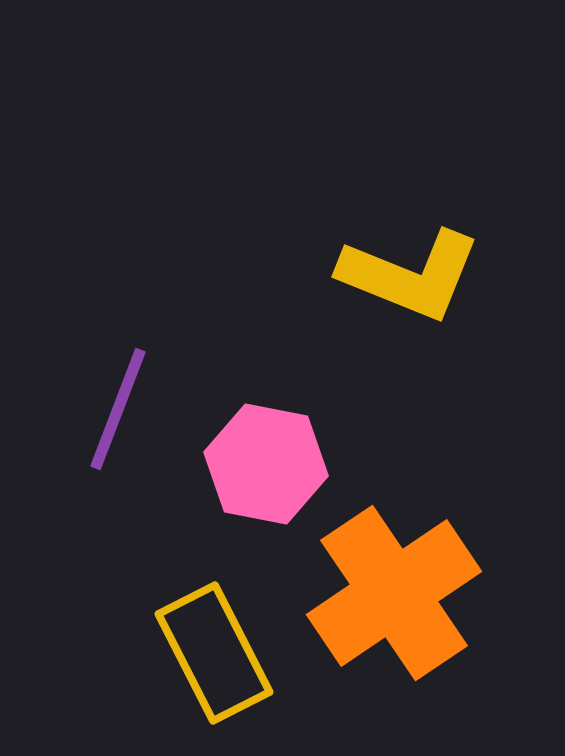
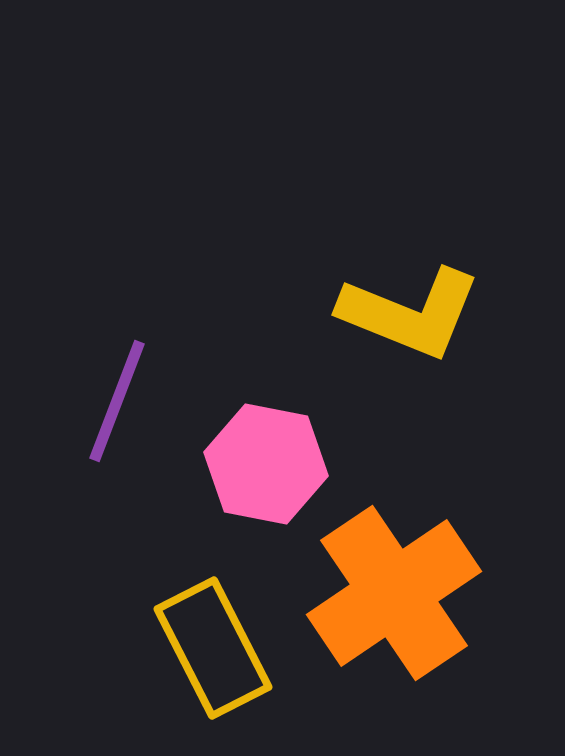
yellow L-shape: moved 38 px down
purple line: moved 1 px left, 8 px up
yellow rectangle: moved 1 px left, 5 px up
